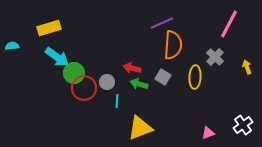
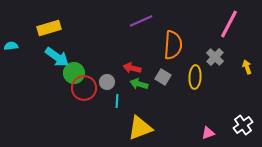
purple line: moved 21 px left, 2 px up
cyan semicircle: moved 1 px left
